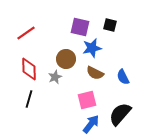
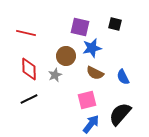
black square: moved 5 px right, 1 px up
red line: rotated 48 degrees clockwise
brown circle: moved 3 px up
gray star: moved 2 px up
black line: rotated 48 degrees clockwise
